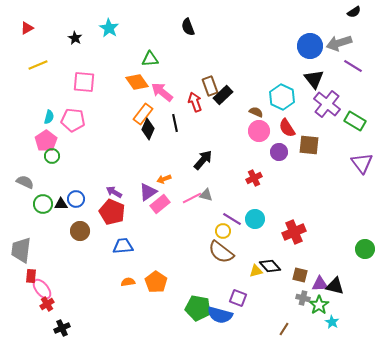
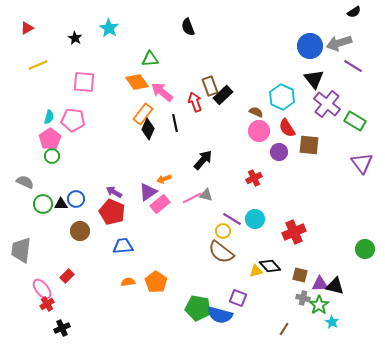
pink pentagon at (46, 141): moved 4 px right, 2 px up
red rectangle at (31, 276): moved 36 px right; rotated 40 degrees clockwise
